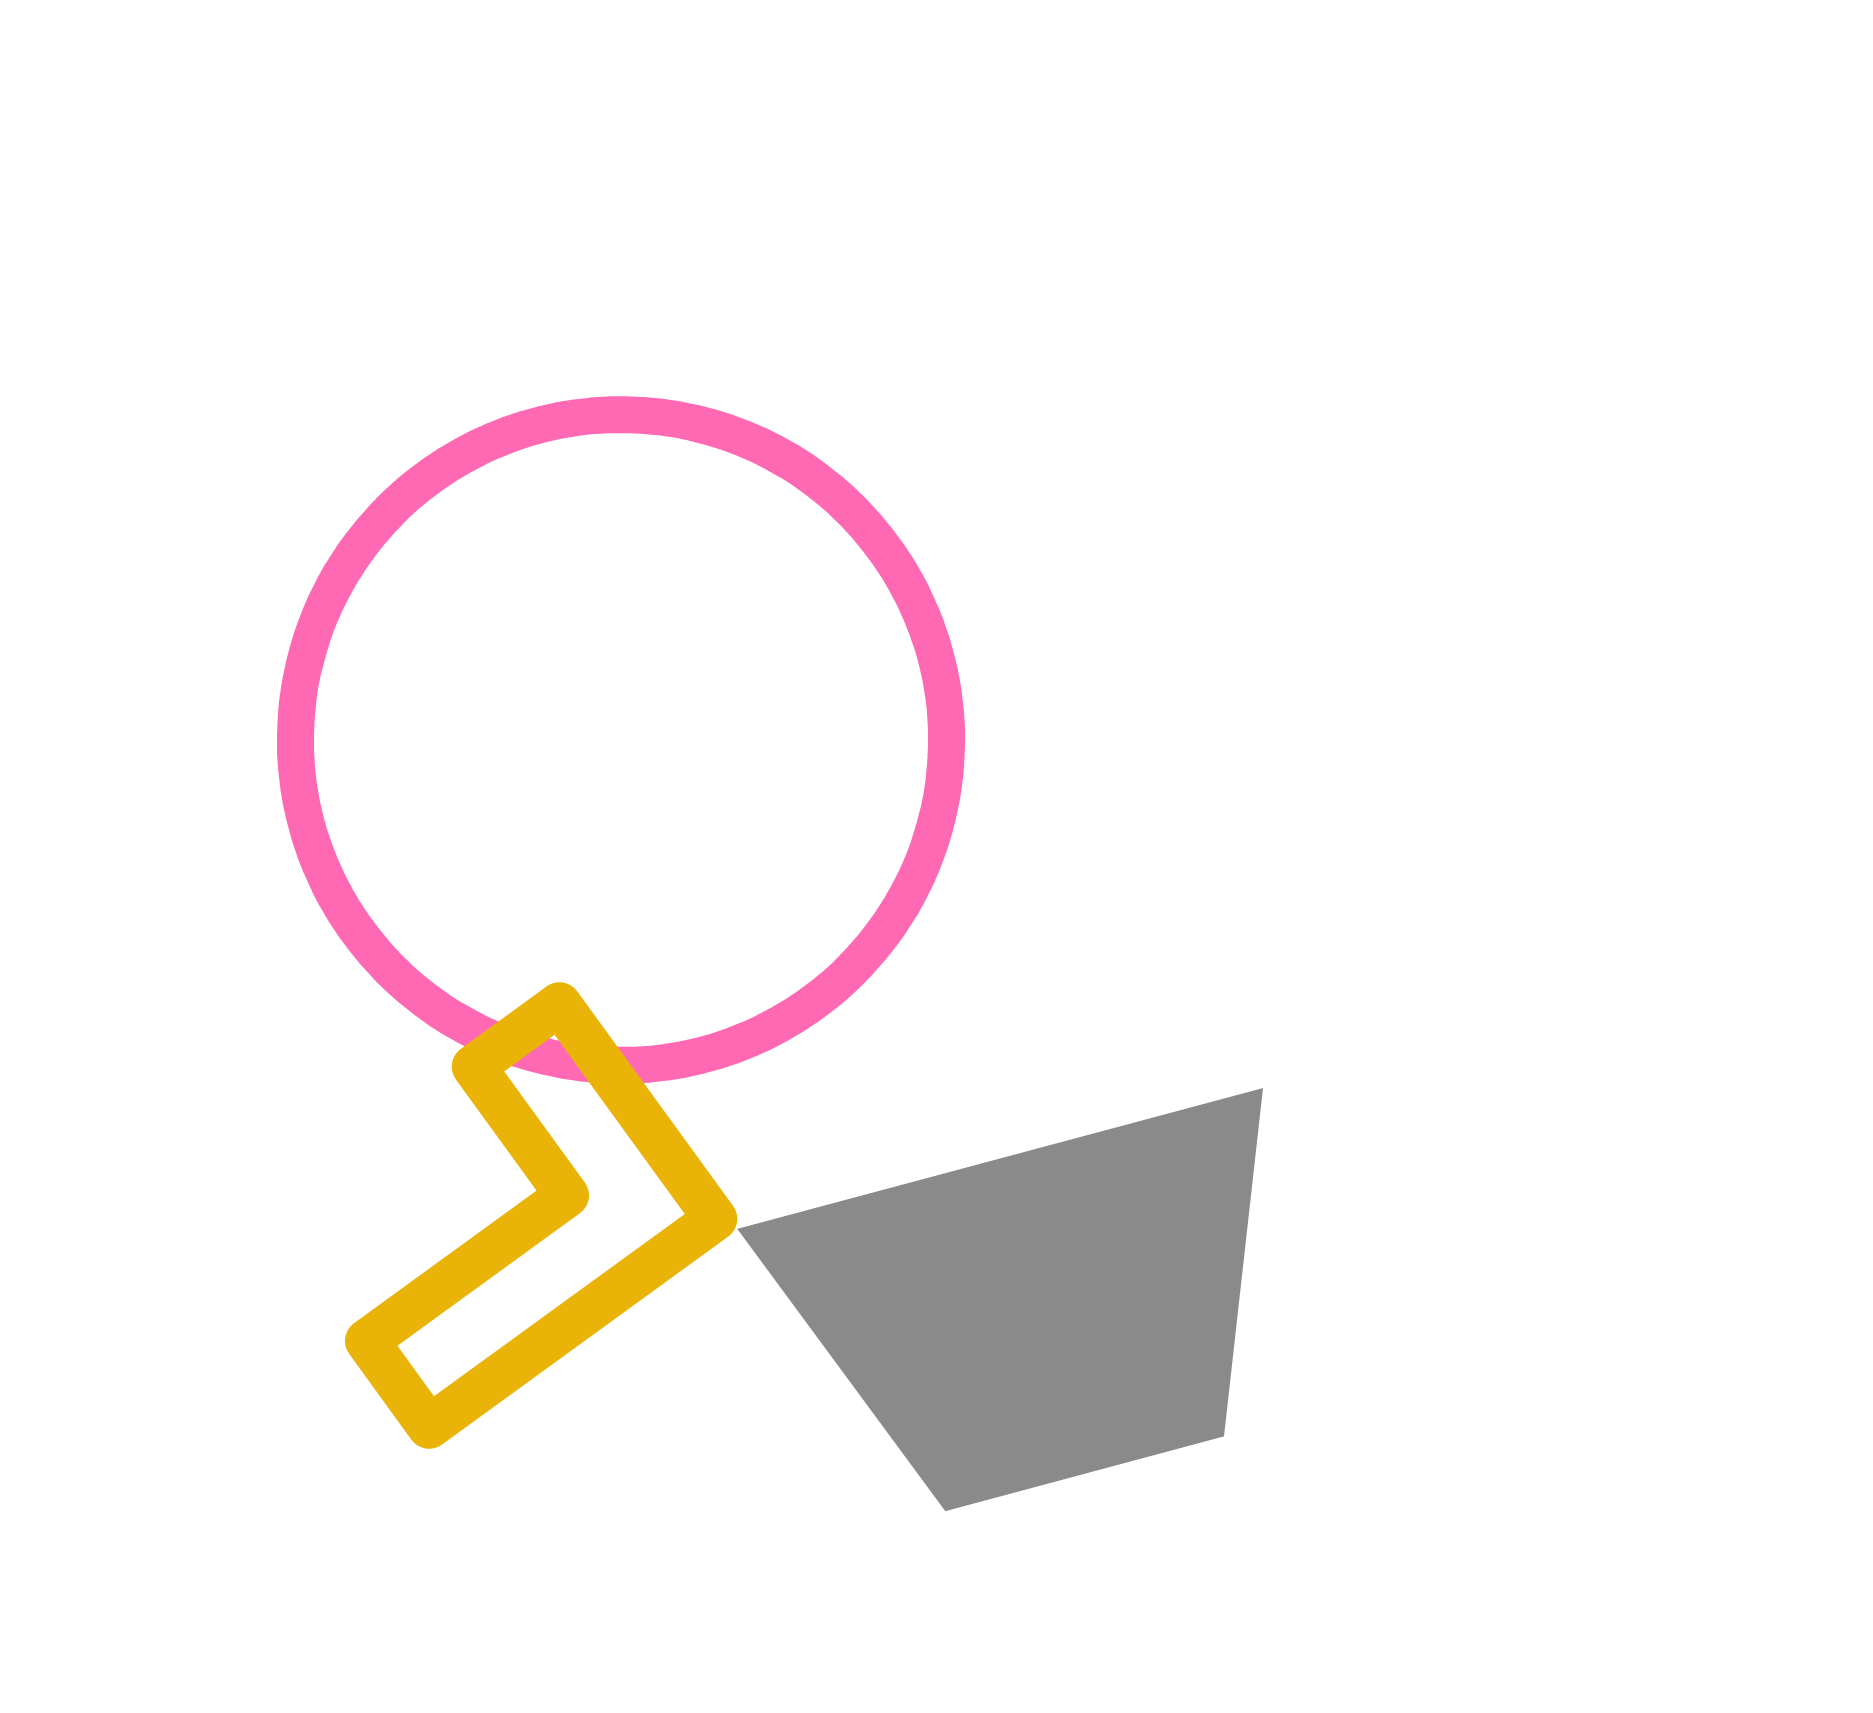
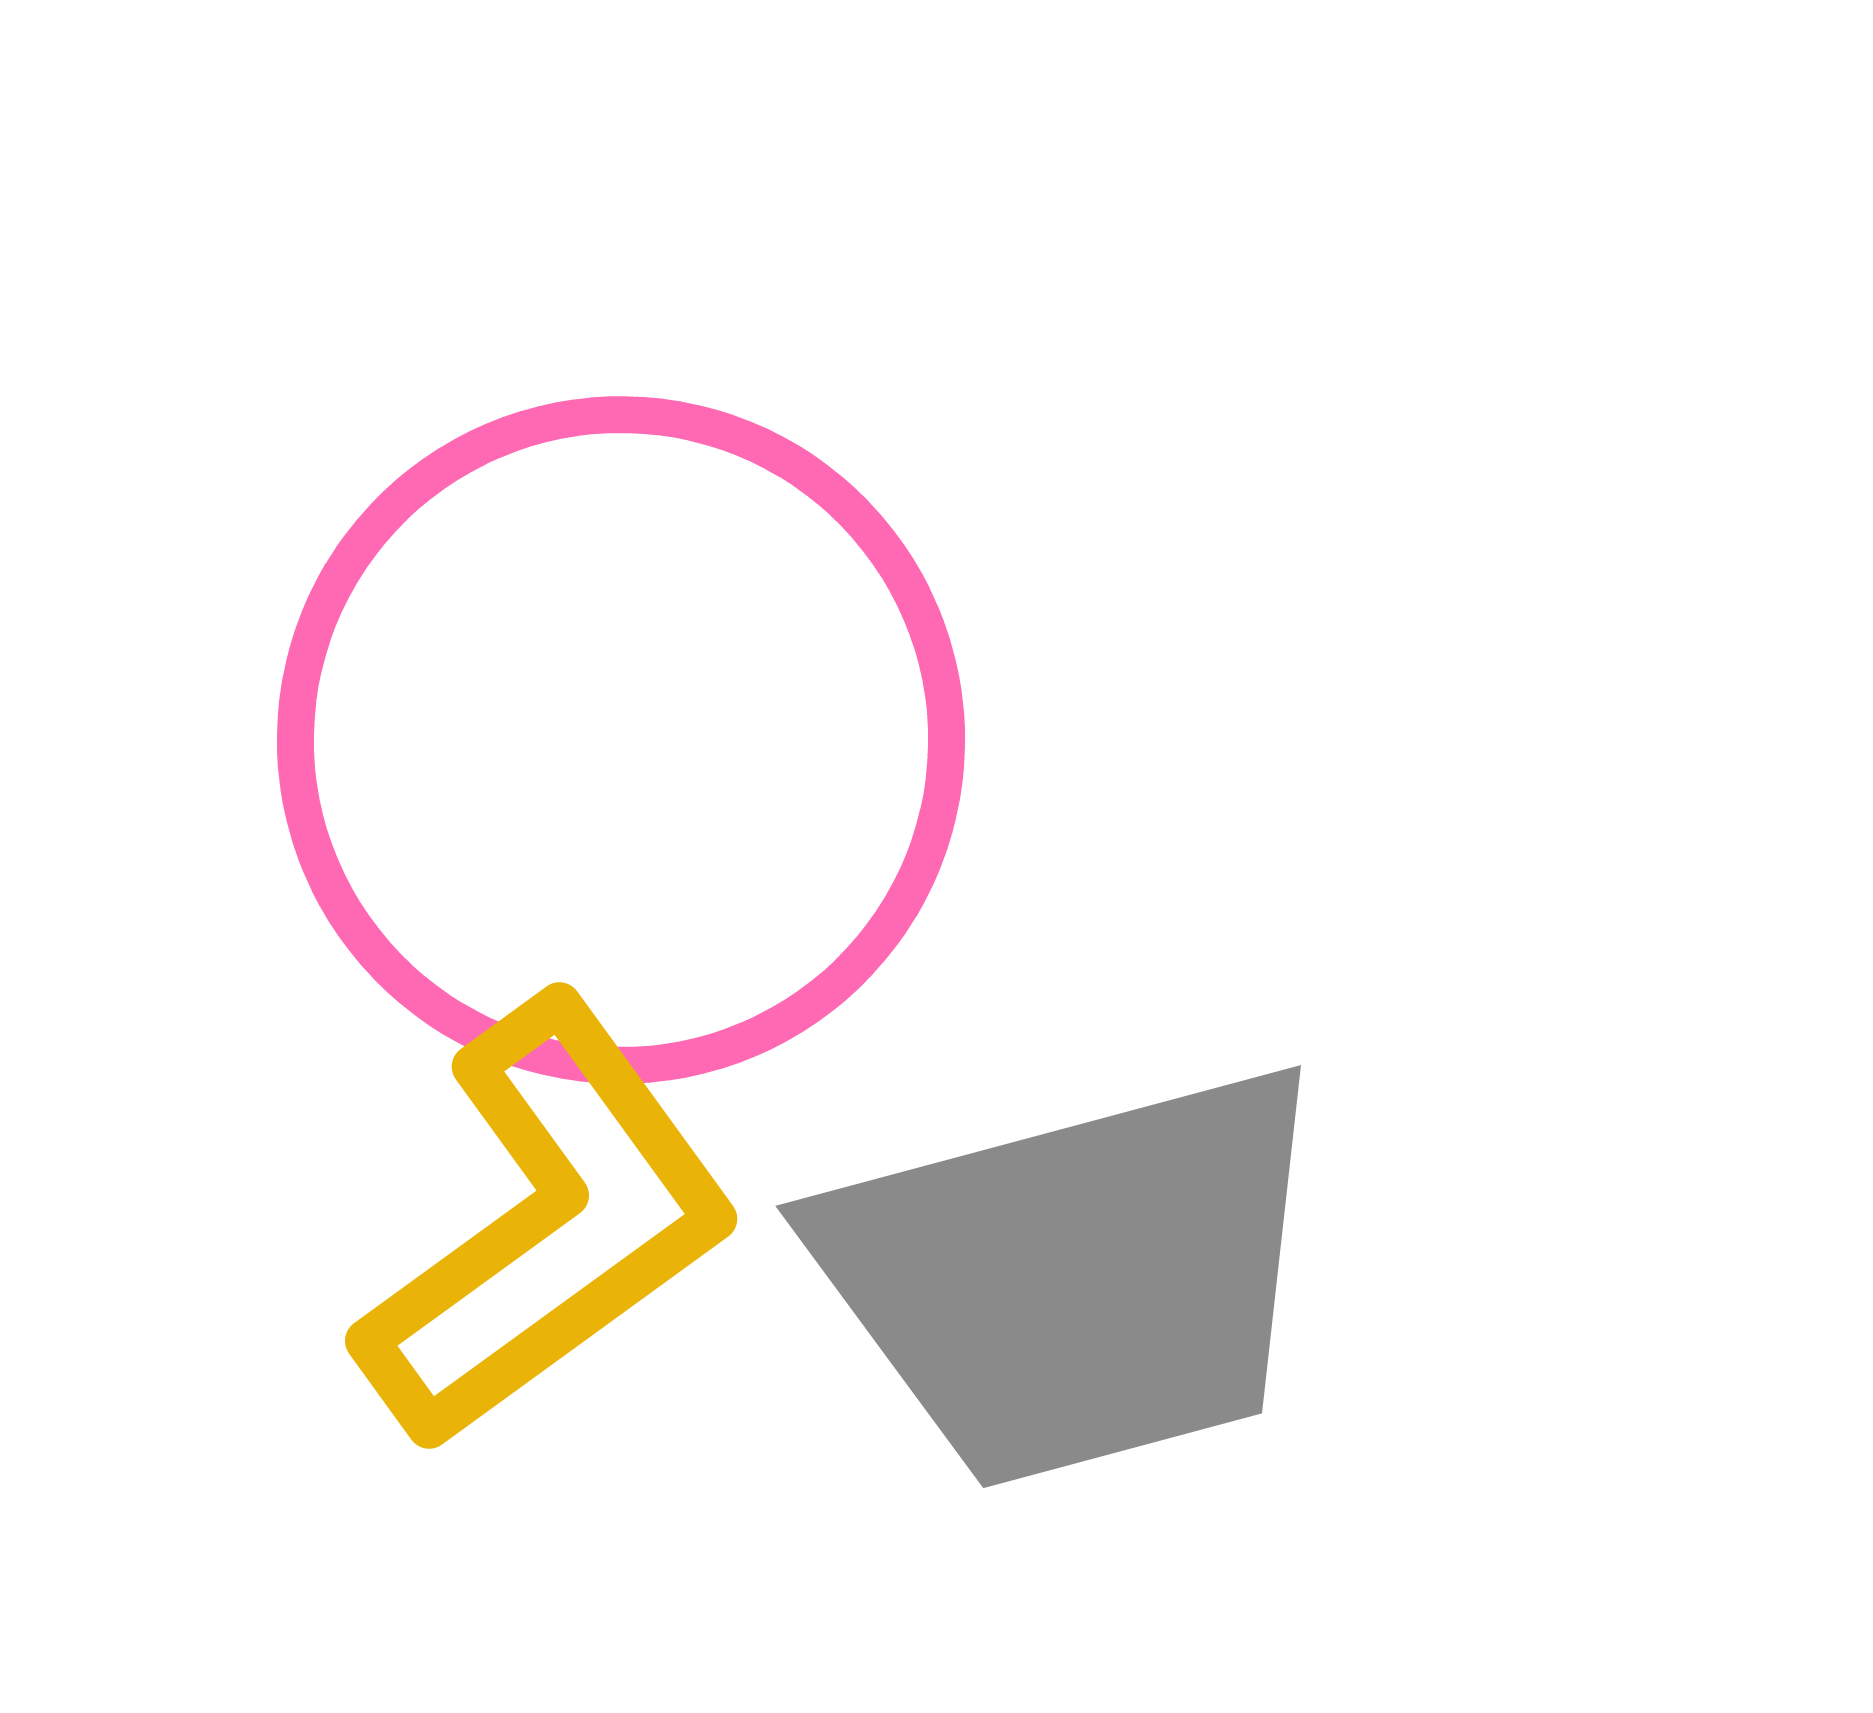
gray trapezoid: moved 38 px right, 23 px up
